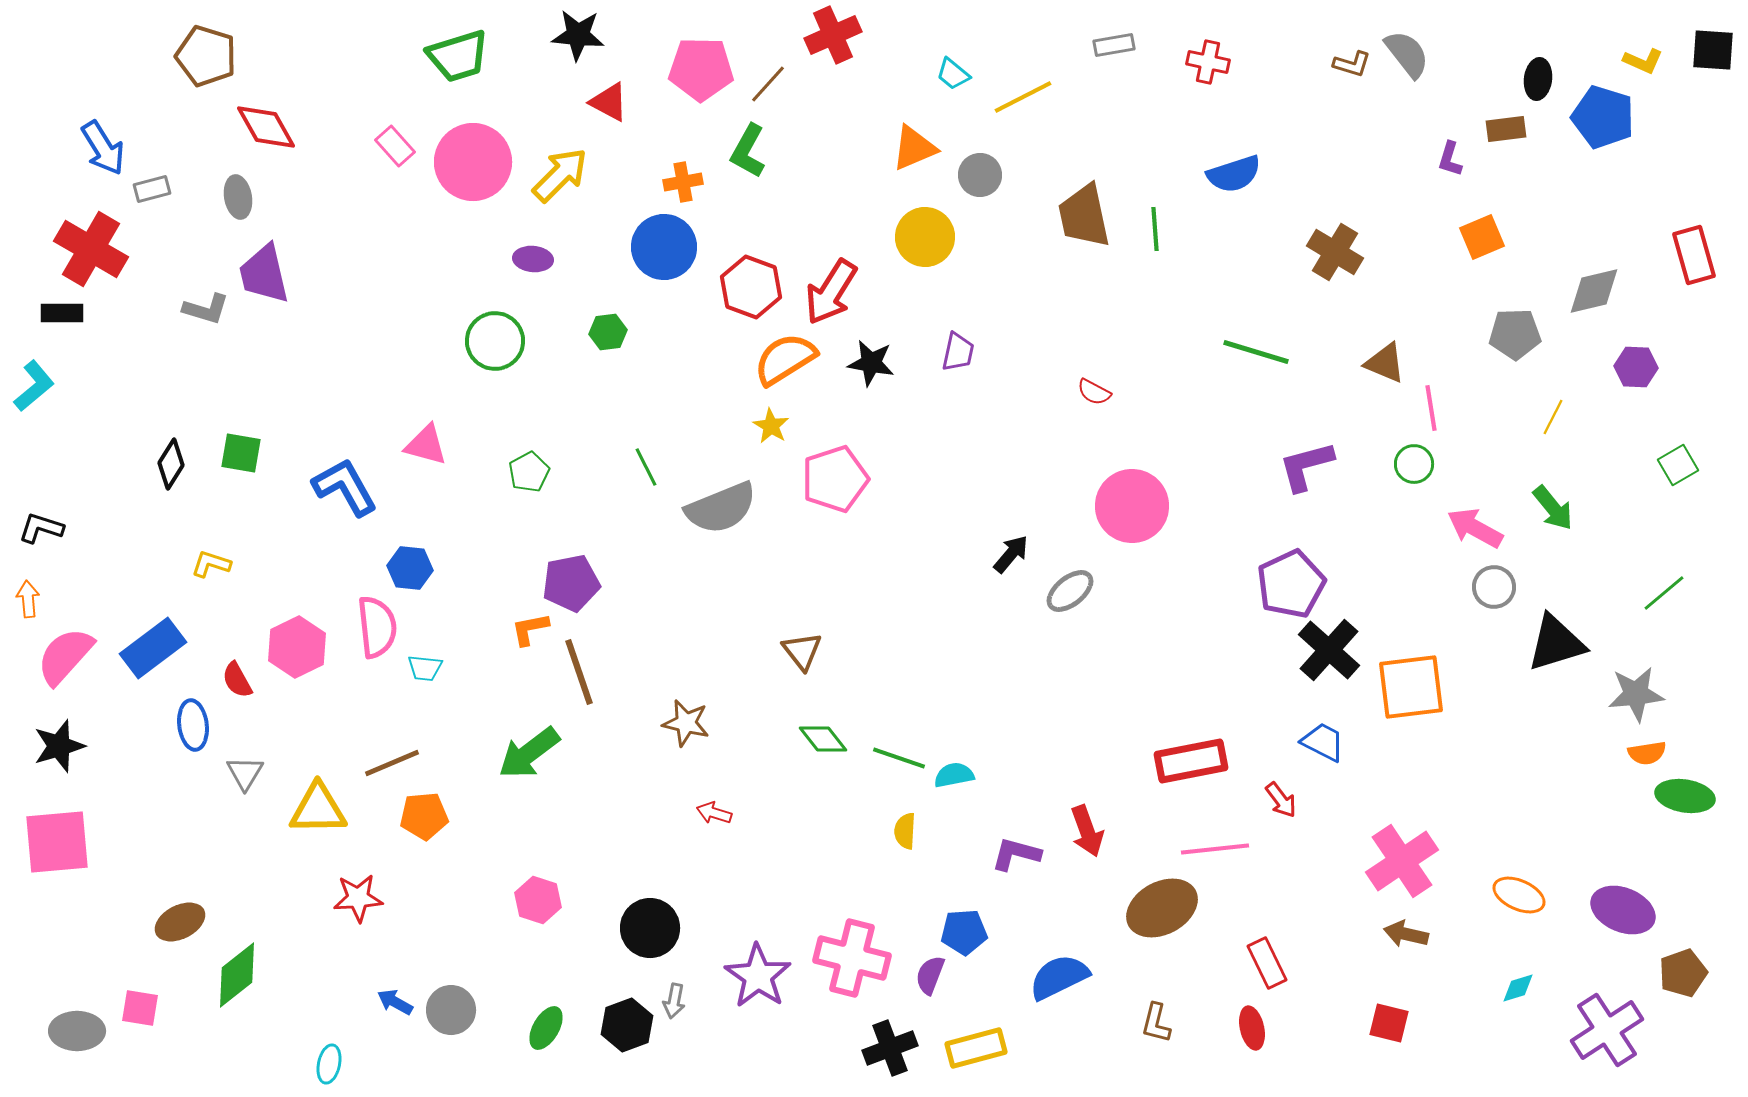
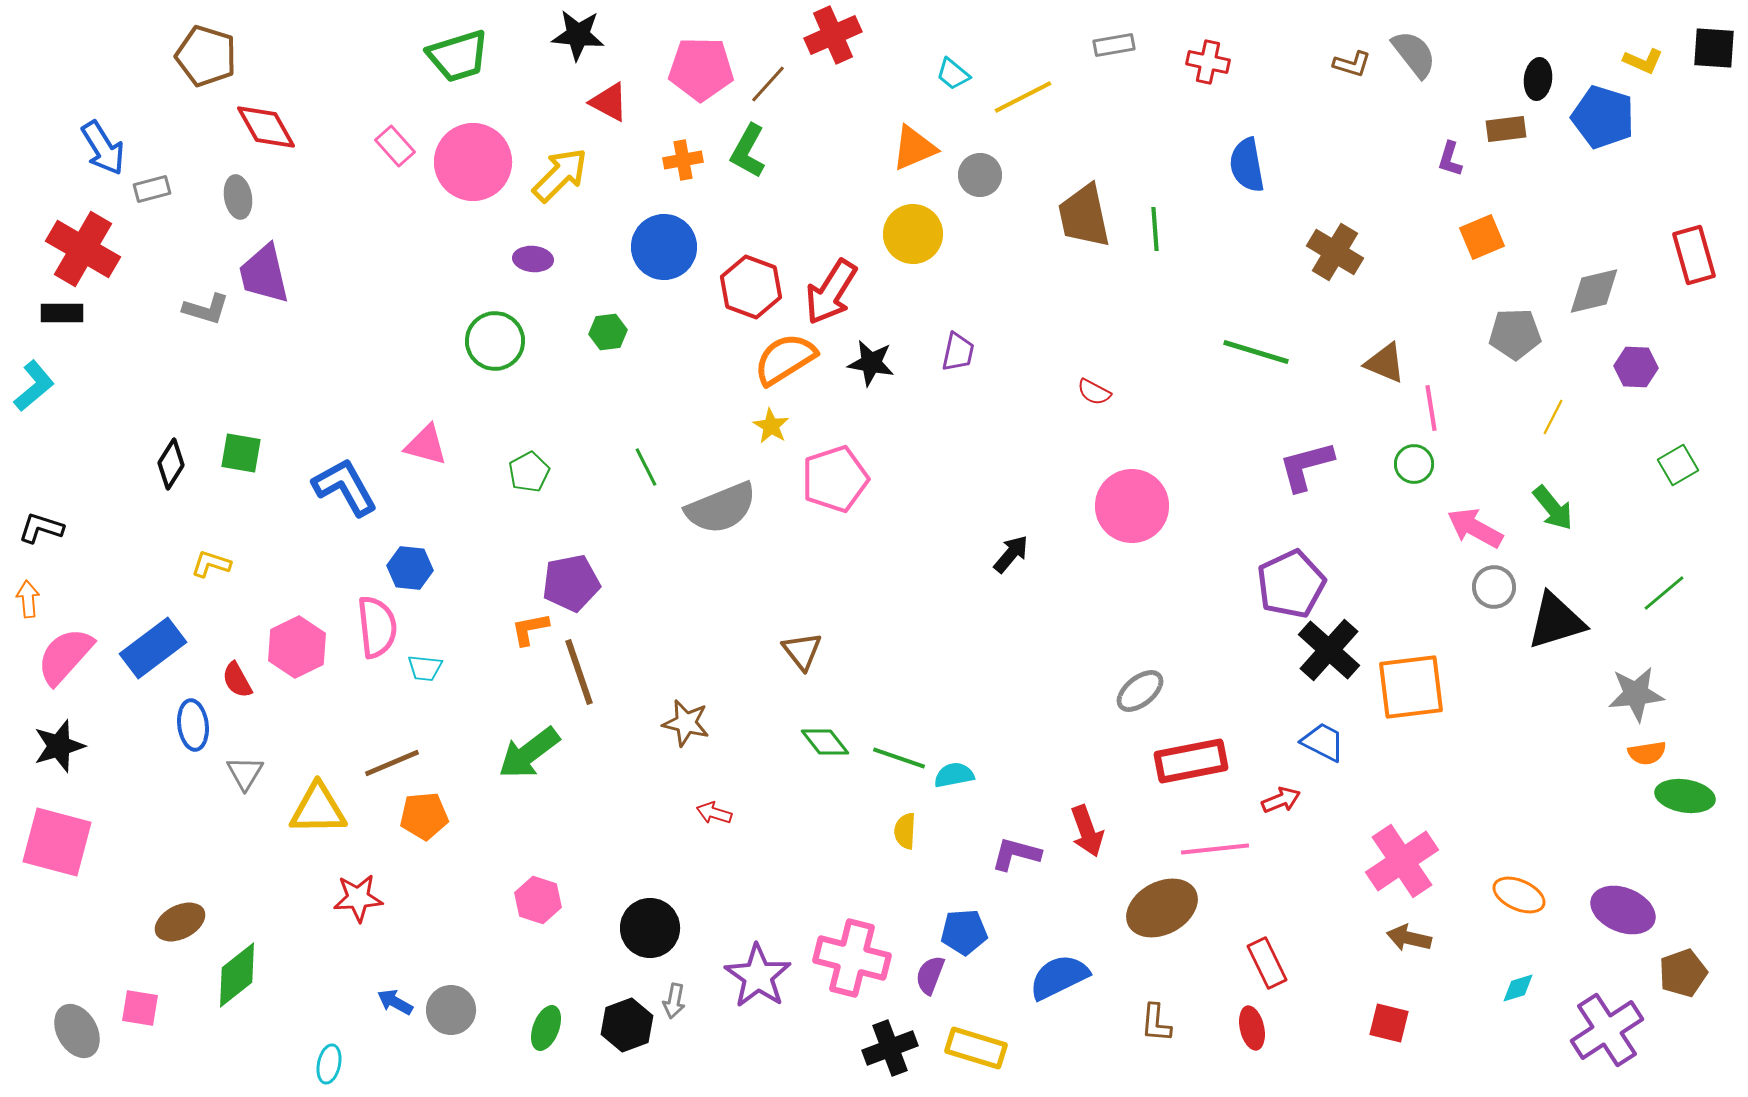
black square at (1713, 50): moved 1 px right, 2 px up
gray semicircle at (1407, 54): moved 7 px right
blue semicircle at (1234, 174): moved 13 px right, 9 px up; rotated 98 degrees clockwise
orange cross at (683, 182): moved 22 px up
yellow circle at (925, 237): moved 12 px left, 3 px up
red cross at (91, 249): moved 8 px left
gray ellipse at (1070, 591): moved 70 px right, 100 px down
black triangle at (1556, 643): moved 22 px up
green diamond at (823, 739): moved 2 px right, 3 px down
red arrow at (1281, 800): rotated 75 degrees counterclockwise
pink square at (57, 842): rotated 20 degrees clockwise
brown arrow at (1406, 934): moved 3 px right, 4 px down
brown L-shape at (1156, 1023): rotated 9 degrees counterclockwise
green ellipse at (546, 1028): rotated 9 degrees counterclockwise
gray ellipse at (77, 1031): rotated 60 degrees clockwise
yellow rectangle at (976, 1048): rotated 32 degrees clockwise
